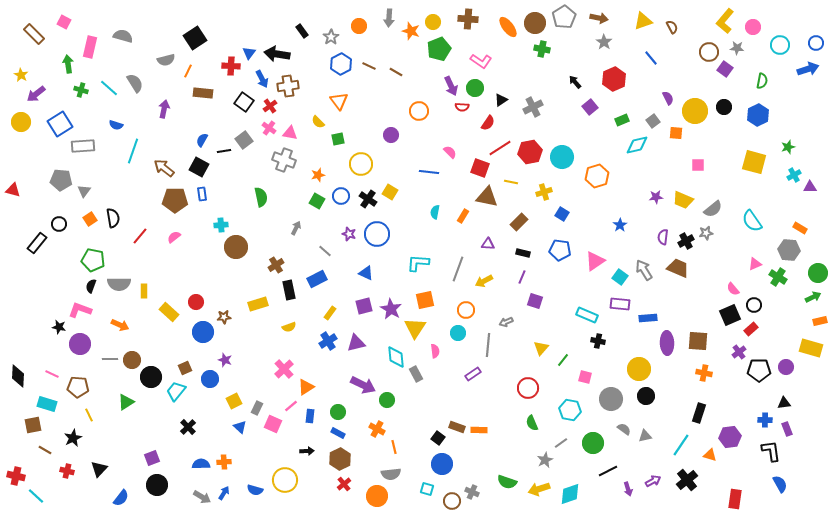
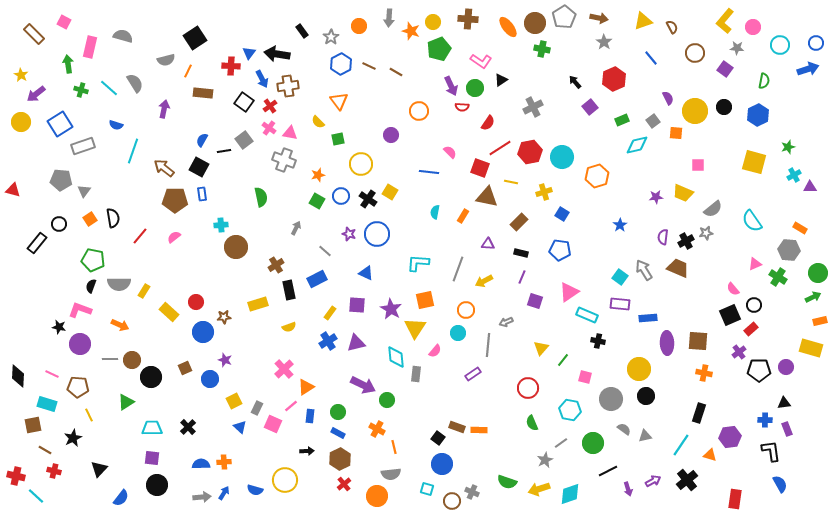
brown circle at (709, 52): moved 14 px left, 1 px down
green semicircle at (762, 81): moved 2 px right
black triangle at (501, 100): moved 20 px up
gray rectangle at (83, 146): rotated 15 degrees counterclockwise
yellow trapezoid at (683, 200): moved 7 px up
black rectangle at (523, 253): moved 2 px left
pink triangle at (595, 261): moved 26 px left, 31 px down
yellow rectangle at (144, 291): rotated 32 degrees clockwise
purple square at (364, 306): moved 7 px left, 1 px up; rotated 18 degrees clockwise
pink semicircle at (435, 351): rotated 48 degrees clockwise
gray rectangle at (416, 374): rotated 35 degrees clockwise
cyan trapezoid at (176, 391): moved 24 px left, 37 px down; rotated 50 degrees clockwise
purple square at (152, 458): rotated 28 degrees clockwise
red cross at (67, 471): moved 13 px left
gray arrow at (202, 497): rotated 36 degrees counterclockwise
